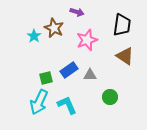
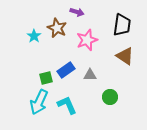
brown star: moved 3 px right
blue rectangle: moved 3 px left
